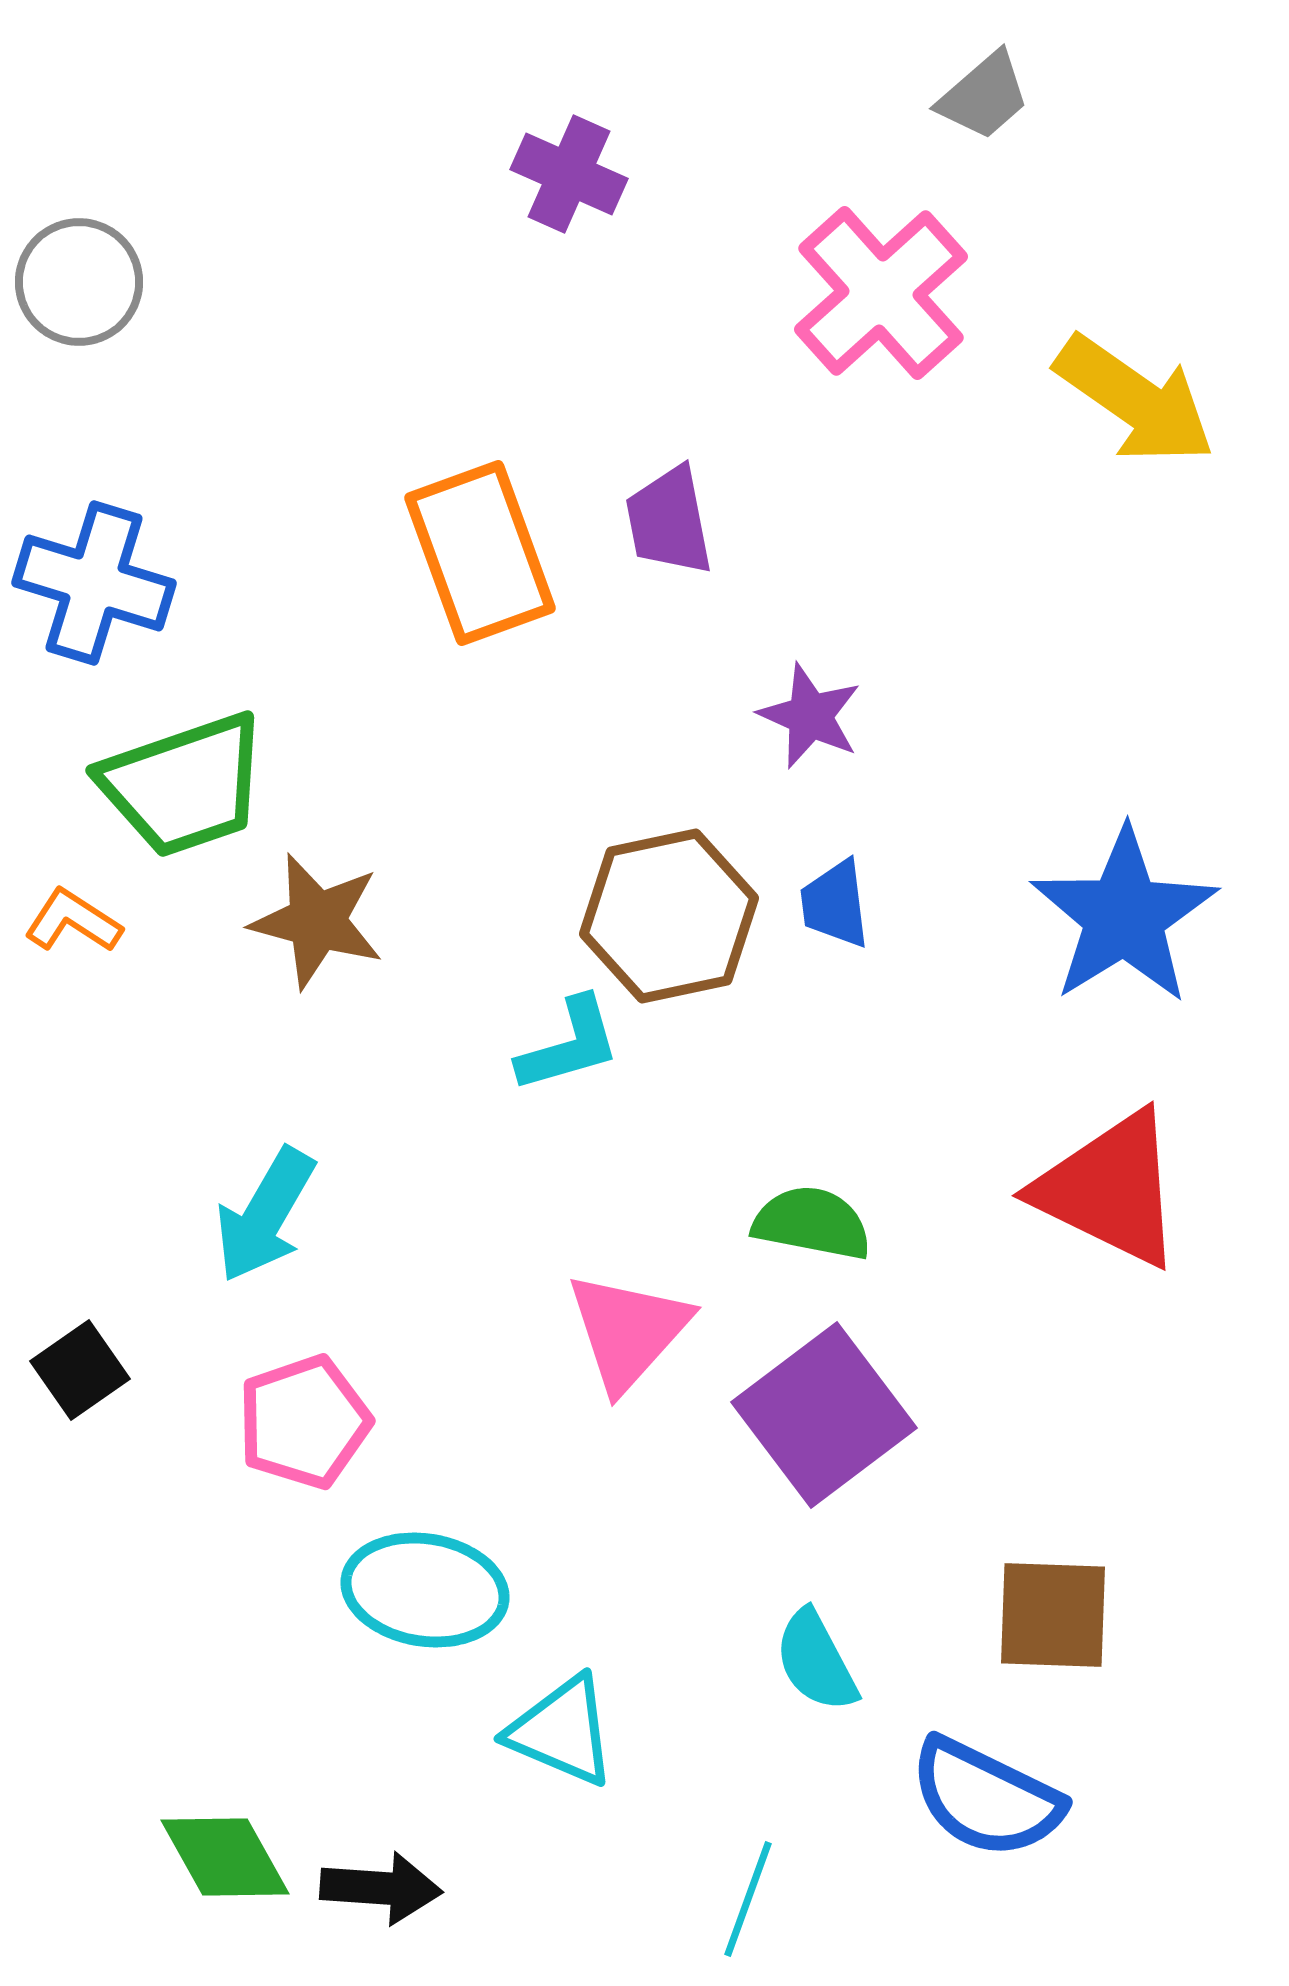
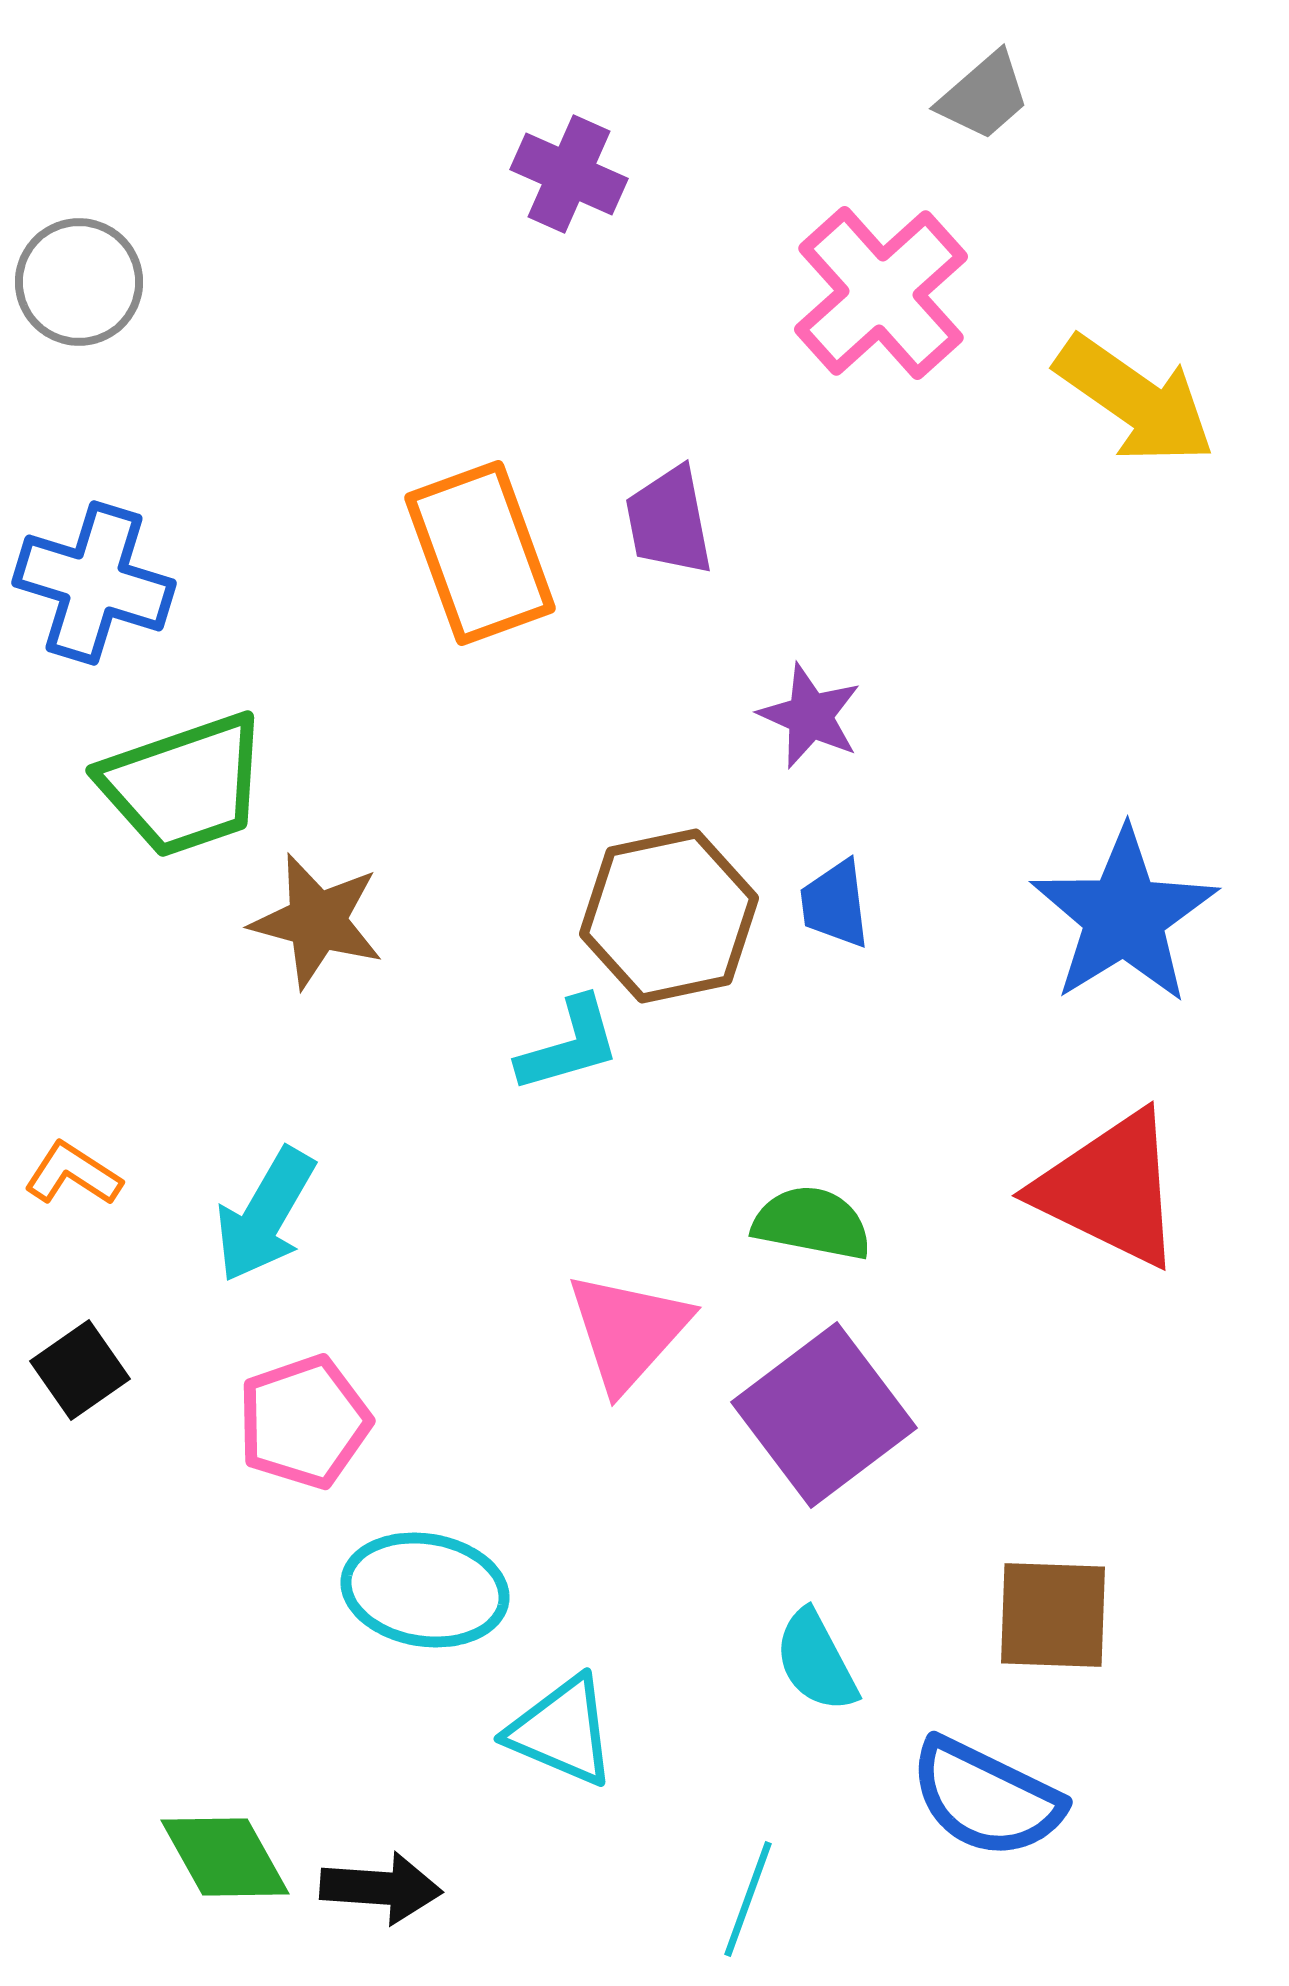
orange L-shape: moved 253 px down
